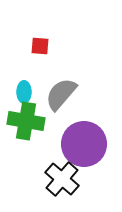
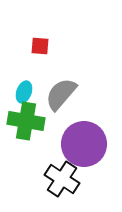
cyan ellipse: rotated 20 degrees clockwise
black cross: rotated 8 degrees counterclockwise
